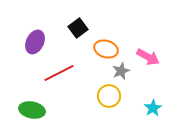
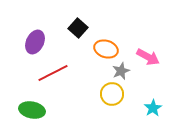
black square: rotated 12 degrees counterclockwise
red line: moved 6 px left
yellow circle: moved 3 px right, 2 px up
